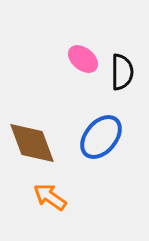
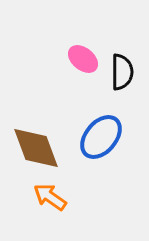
brown diamond: moved 4 px right, 5 px down
